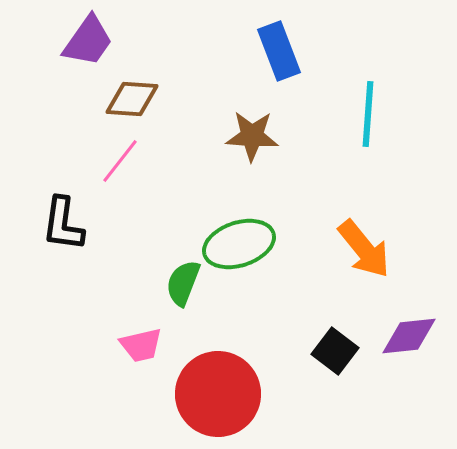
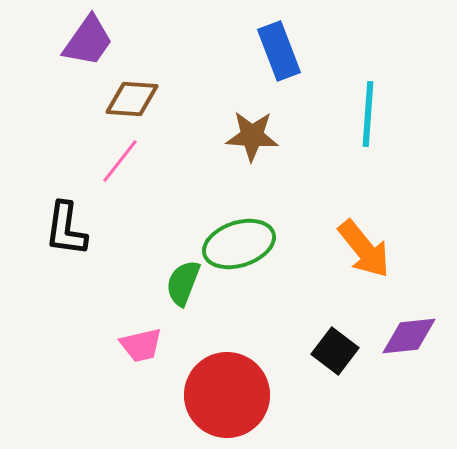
black L-shape: moved 3 px right, 5 px down
red circle: moved 9 px right, 1 px down
